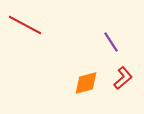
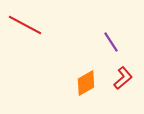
orange diamond: rotated 16 degrees counterclockwise
